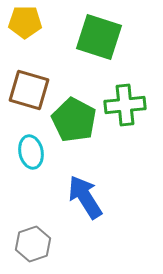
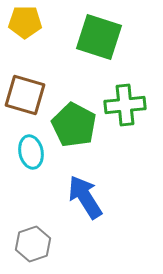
brown square: moved 4 px left, 5 px down
green pentagon: moved 5 px down
